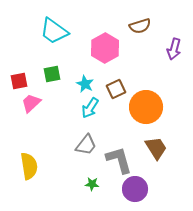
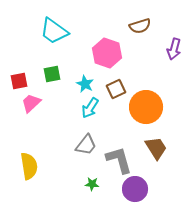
pink hexagon: moved 2 px right, 5 px down; rotated 12 degrees counterclockwise
